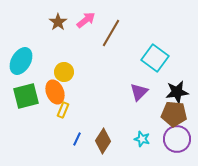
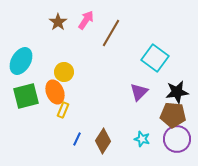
pink arrow: rotated 18 degrees counterclockwise
brown pentagon: moved 1 px left, 1 px down
